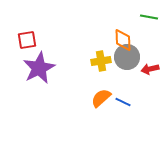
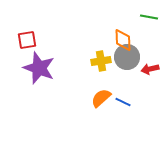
purple star: rotated 24 degrees counterclockwise
